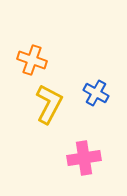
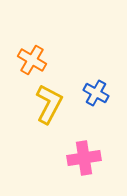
orange cross: rotated 12 degrees clockwise
